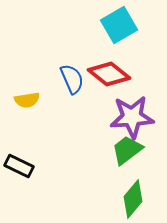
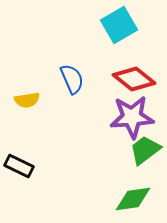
red diamond: moved 25 px right, 5 px down
green trapezoid: moved 18 px right
green diamond: rotated 42 degrees clockwise
